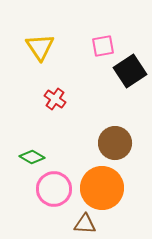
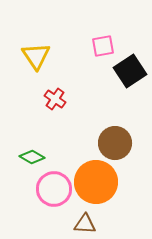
yellow triangle: moved 4 px left, 9 px down
orange circle: moved 6 px left, 6 px up
